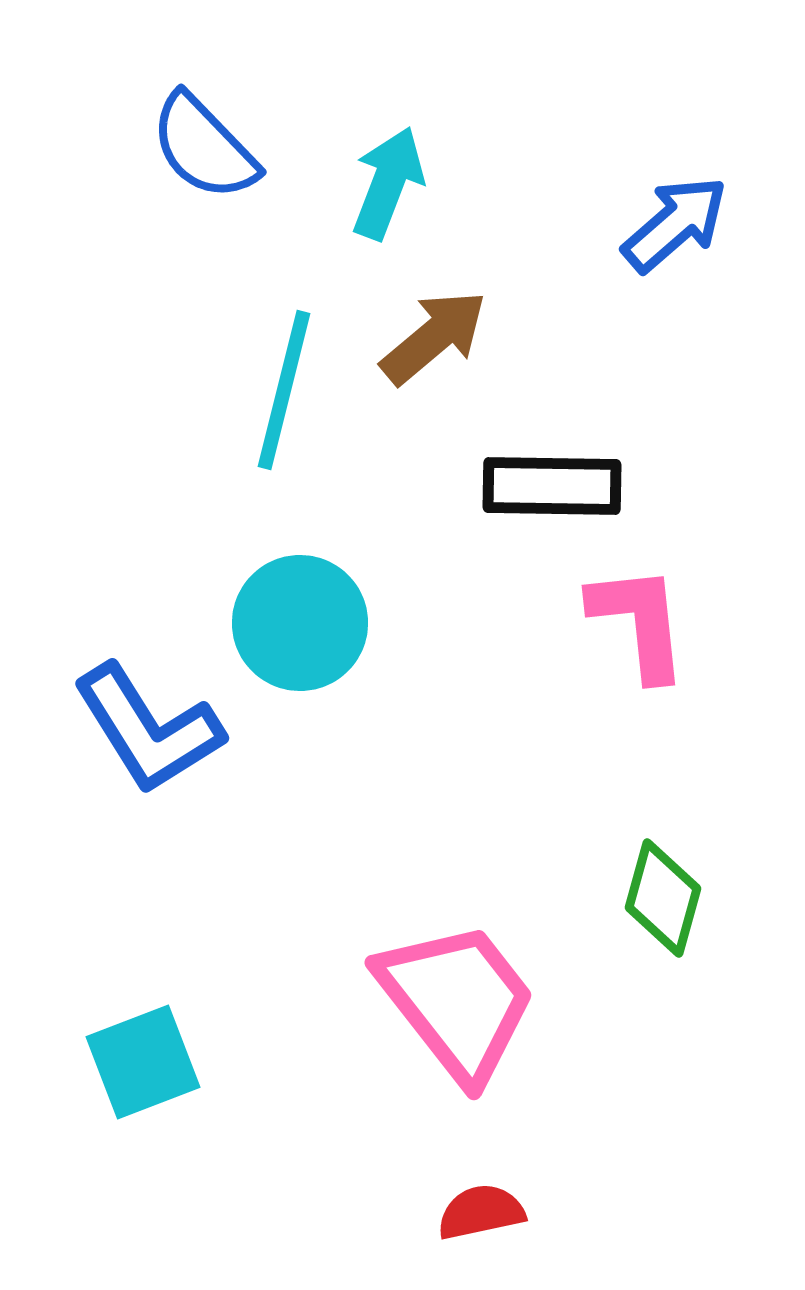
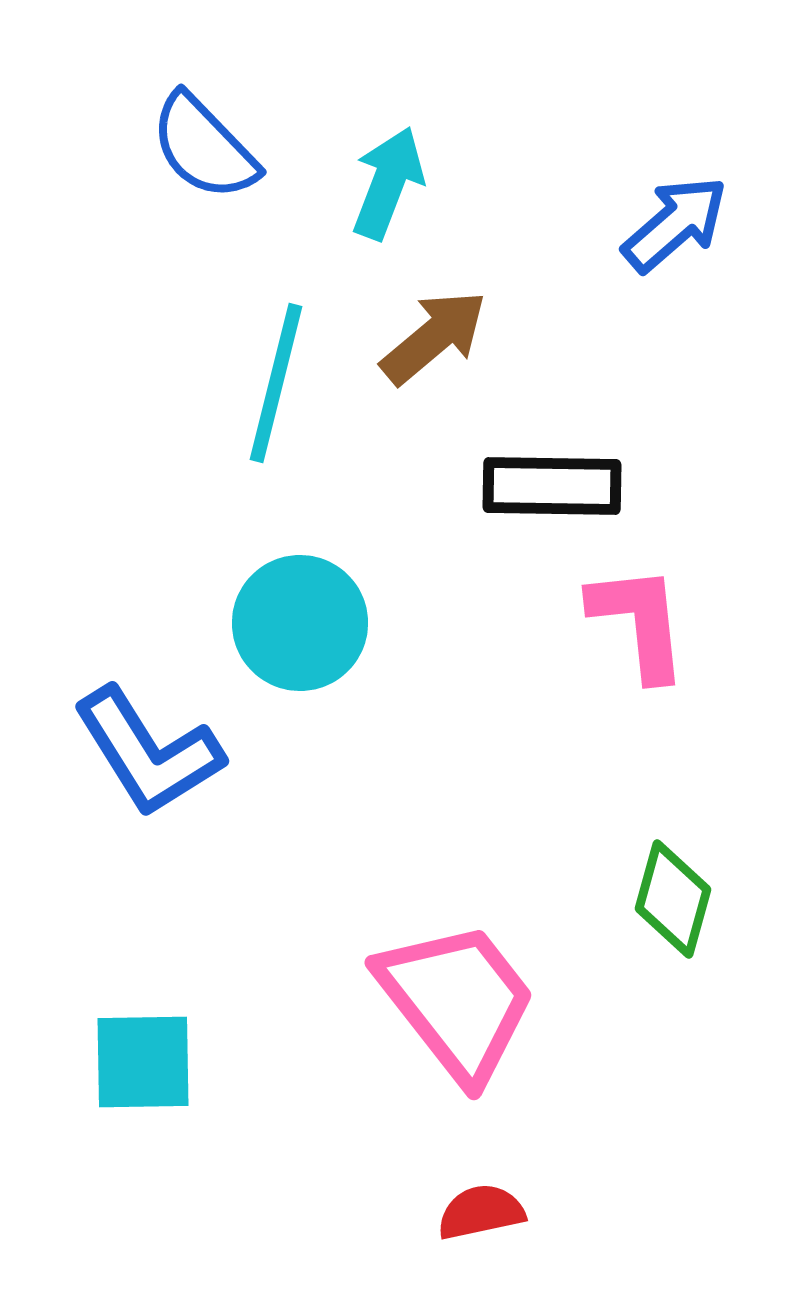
cyan line: moved 8 px left, 7 px up
blue L-shape: moved 23 px down
green diamond: moved 10 px right, 1 px down
cyan square: rotated 20 degrees clockwise
